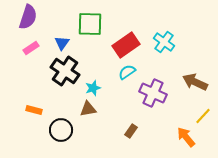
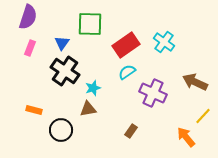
pink rectangle: moved 1 px left; rotated 35 degrees counterclockwise
